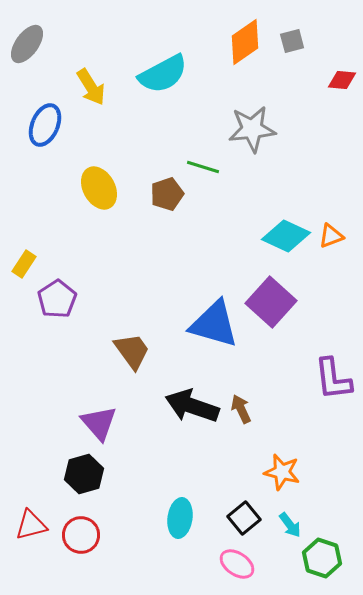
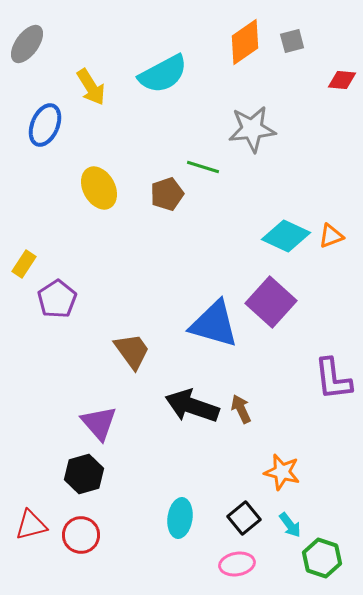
pink ellipse: rotated 44 degrees counterclockwise
